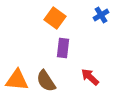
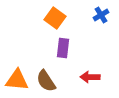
red arrow: rotated 42 degrees counterclockwise
